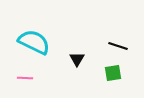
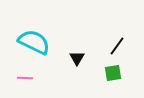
black line: moved 1 px left; rotated 72 degrees counterclockwise
black triangle: moved 1 px up
